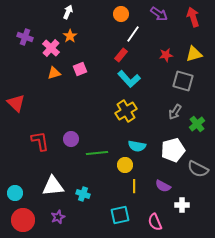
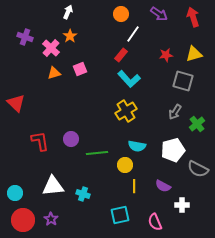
purple star: moved 7 px left, 2 px down; rotated 16 degrees counterclockwise
